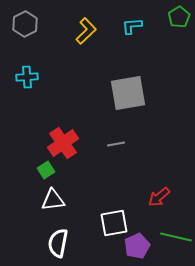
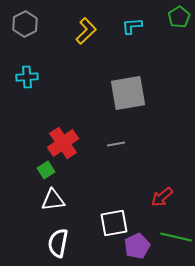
red arrow: moved 3 px right
